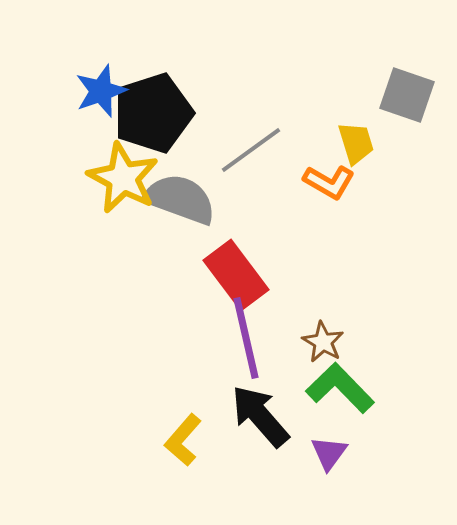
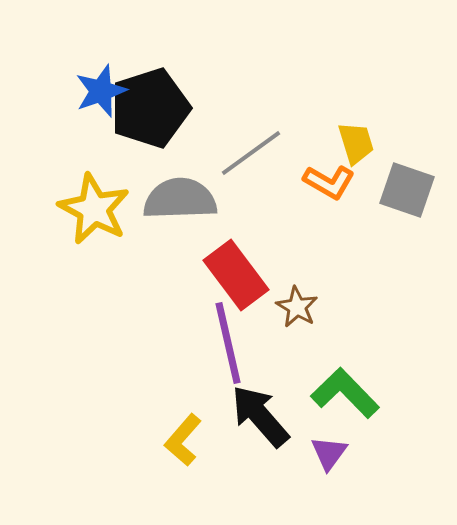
gray square: moved 95 px down
black pentagon: moved 3 px left, 5 px up
gray line: moved 3 px down
yellow star: moved 29 px left, 31 px down
gray semicircle: rotated 22 degrees counterclockwise
purple line: moved 18 px left, 5 px down
brown star: moved 26 px left, 35 px up
green L-shape: moved 5 px right, 5 px down
